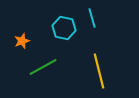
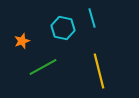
cyan hexagon: moved 1 px left
